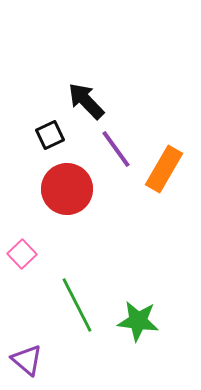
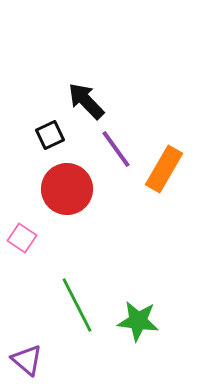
pink square: moved 16 px up; rotated 12 degrees counterclockwise
